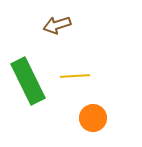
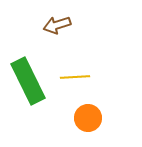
yellow line: moved 1 px down
orange circle: moved 5 px left
